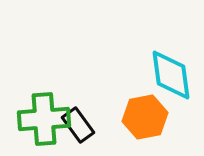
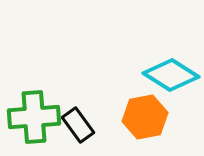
cyan diamond: rotated 50 degrees counterclockwise
green cross: moved 10 px left, 2 px up
